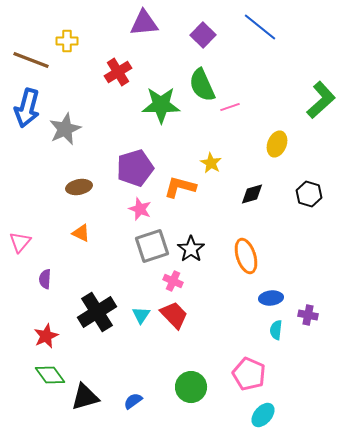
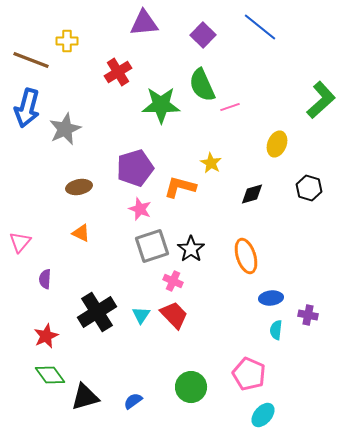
black hexagon: moved 6 px up
